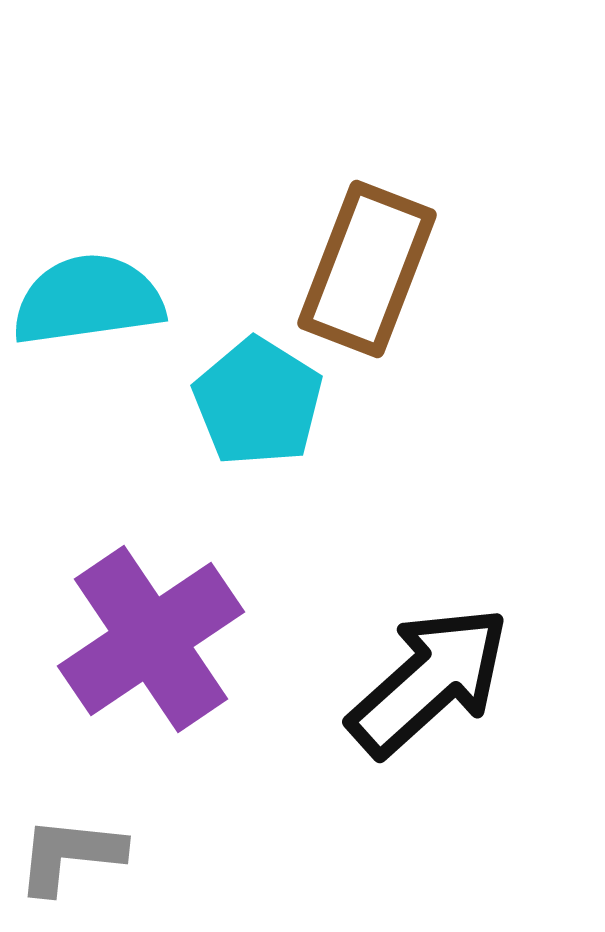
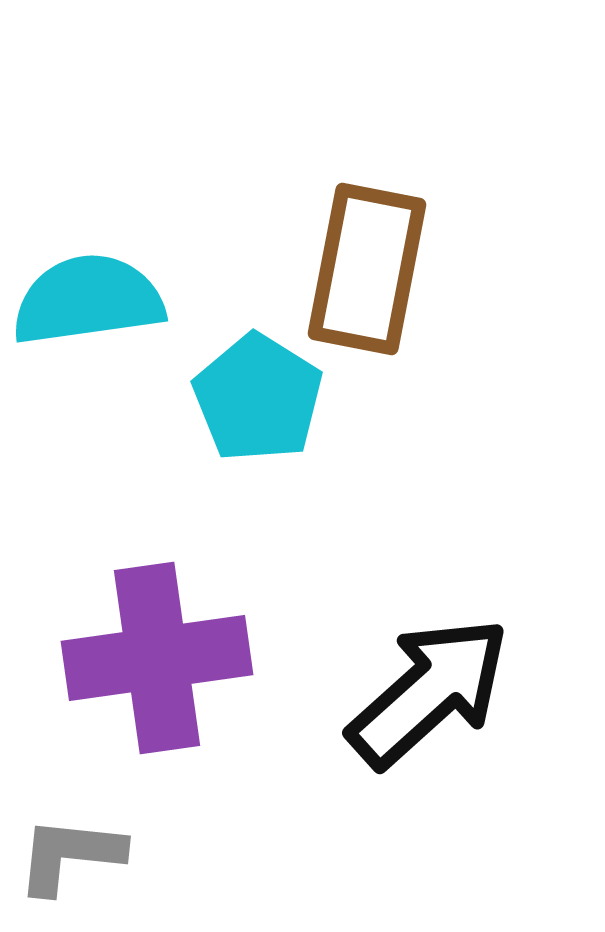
brown rectangle: rotated 10 degrees counterclockwise
cyan pentagon: moved 4 px up
purple cross: moved 6 px right, 19 px down; rotated 26 degrees clockwise
black arrow: moved 11 px down
